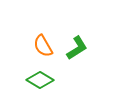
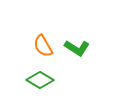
green L-shape: rotated 65 degrees clockwise
